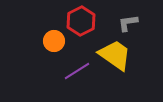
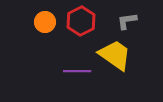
gray L-shape: moved 1 px left, 2 px up
orange circle: moved 9 px left, 19 px up
purple line: rotated 32 degrees clockwise
